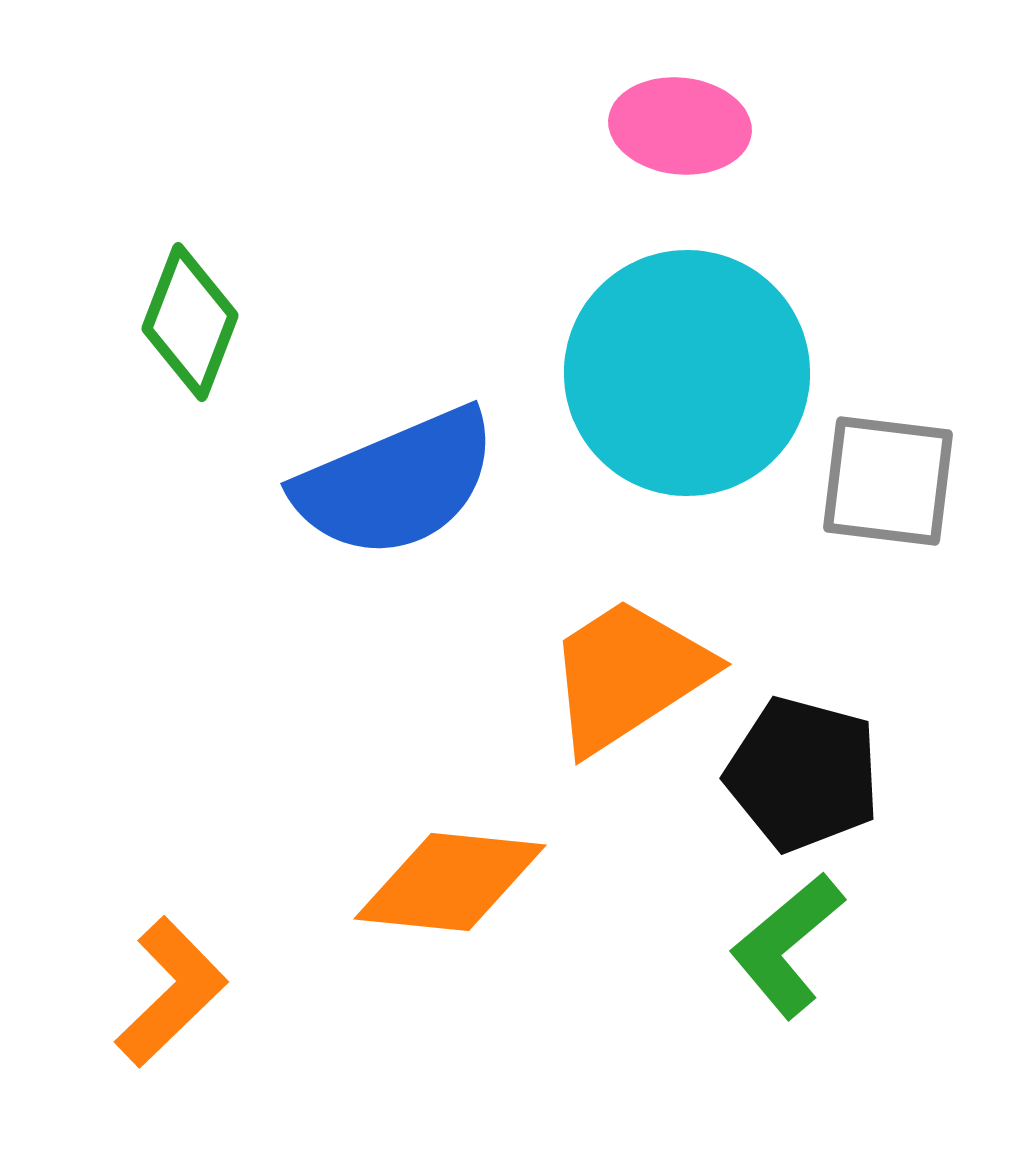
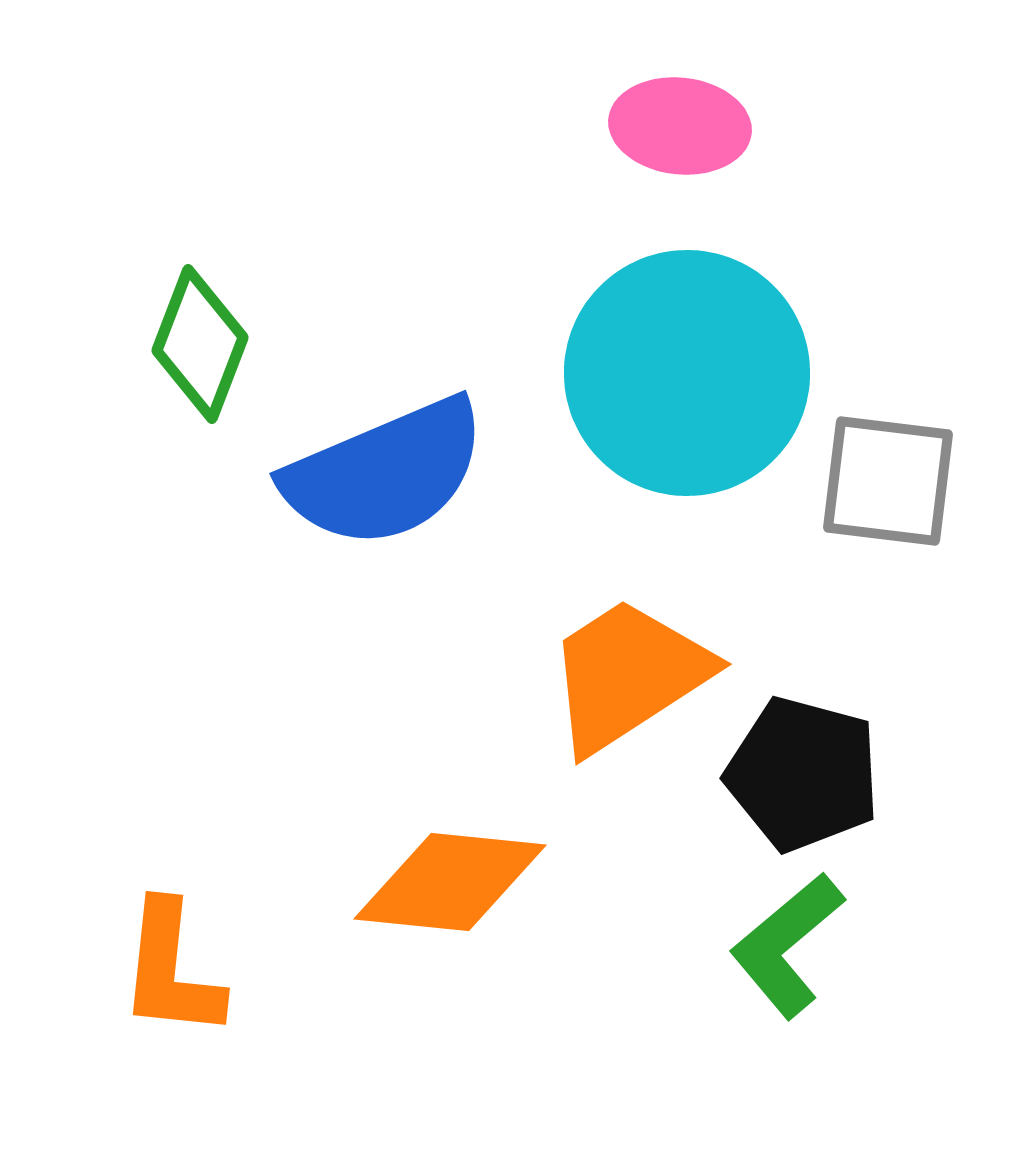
green diamond: moved 10 px right, 22 px down
blue semicircle: moved 11 px left, 10 px up
orange L-shape: moved 22 px up; rotated 140 degrees clockwise
